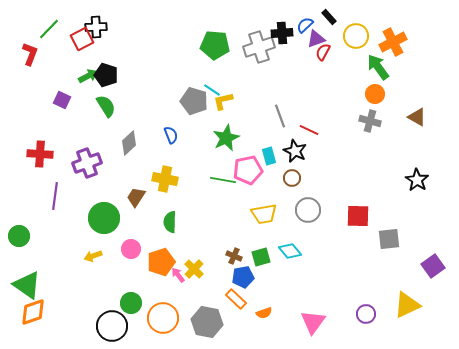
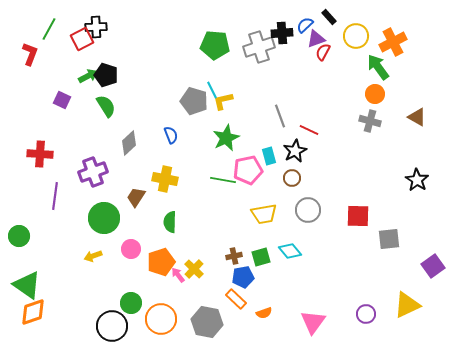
green line at (49, 29): rotated 15 degrees counterclockwise
cyan line at (212, 90): rotated 30 degrees clockwise
black star at (295, 151): rotated 20 degrees clockwise
purple cross at (87, 163): moved 6 px right, 9 px down
brown cross at (234, 256): rotated 35 degrees counterclockwise
orange circle at (163, 318): moved 2 px left, 1 px down
